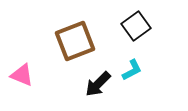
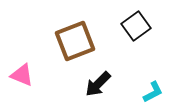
cyan L-shape: moved 21 px right, 22 px down
